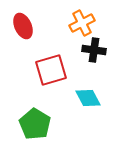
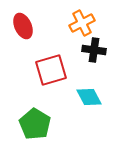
cyan diamond: moved 1 px right, 1 px up
